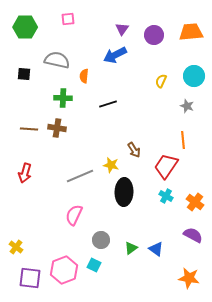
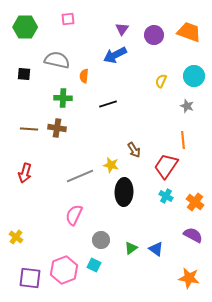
orange trapezoid: moved 2 px left; rotated 25 degrees clockwise
yellow cross: moved 10 px up
